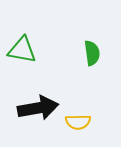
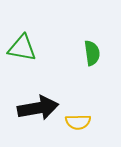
green triangle: moved 2 px up
